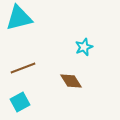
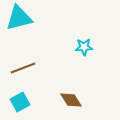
cyan star: rotated 18 degrees clockwise
brown diamond: moved 19 px down
